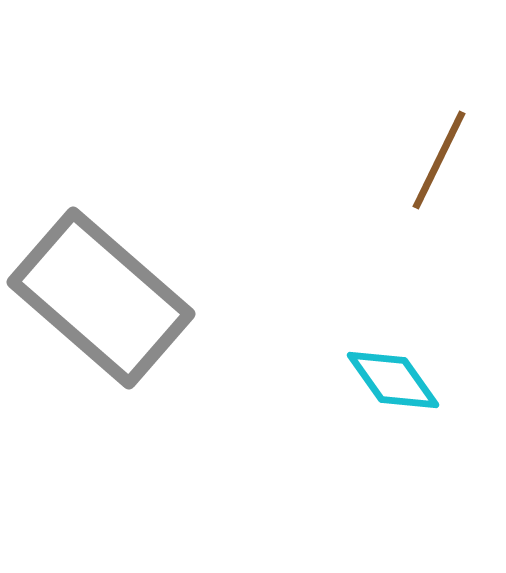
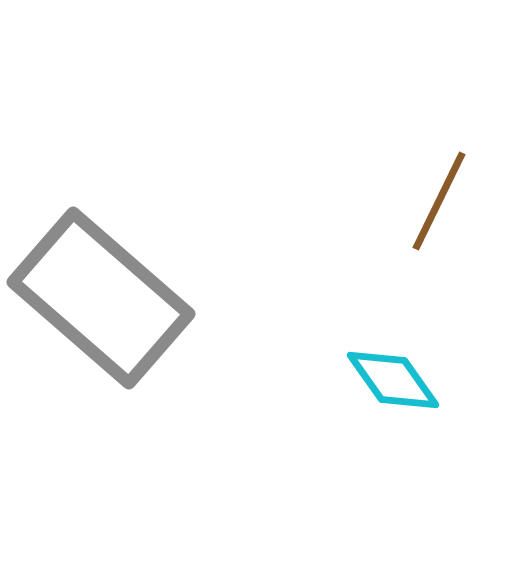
brown line: moved 41 px down
